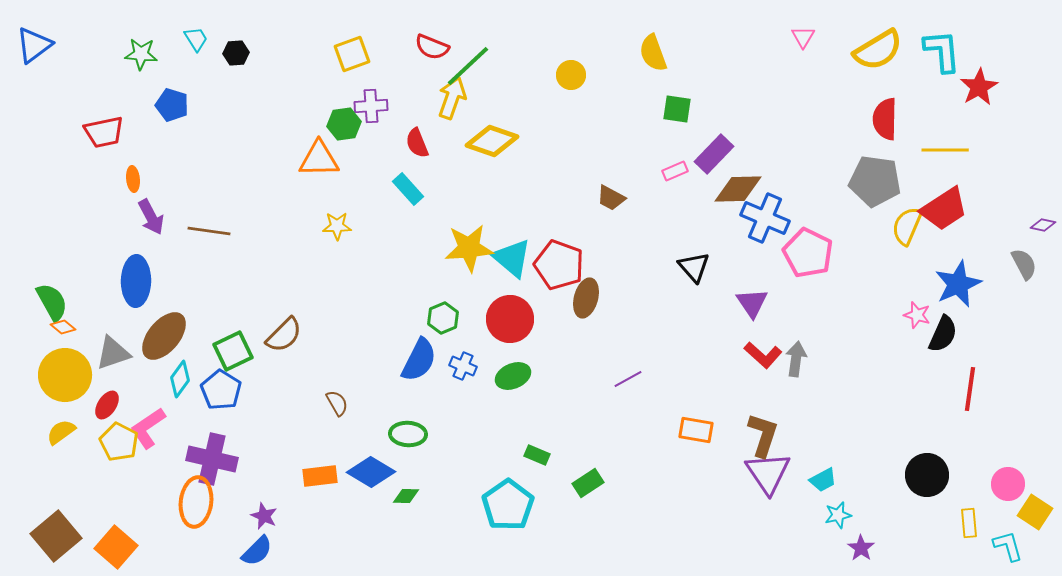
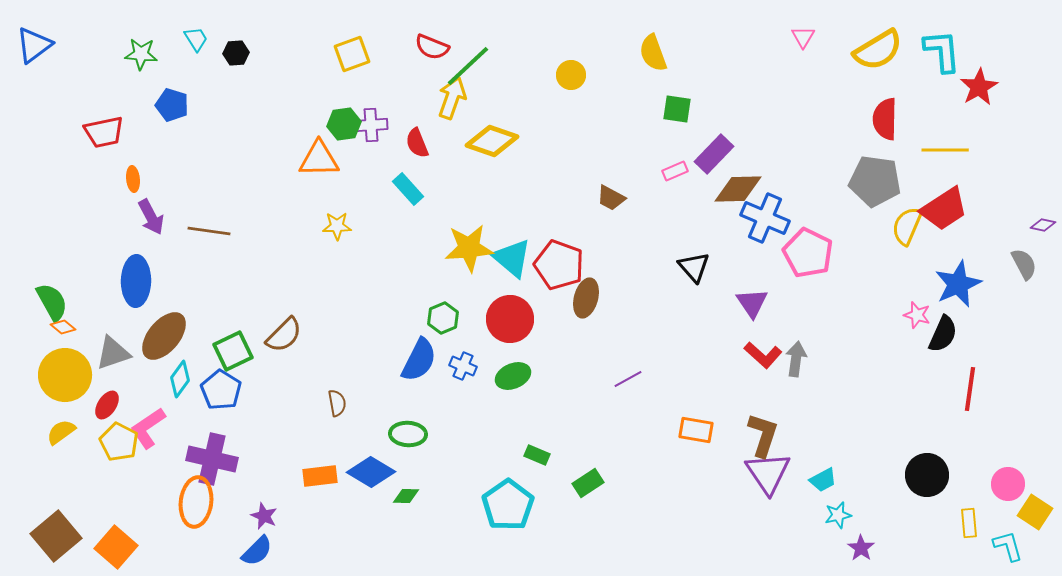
purple cross at (371, 106): moved 19 px down
brown semicircle at (337, 403): rotated 20 degrees clockwise
